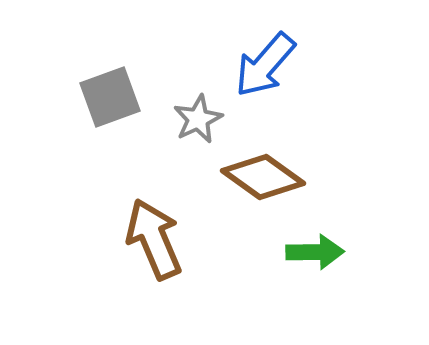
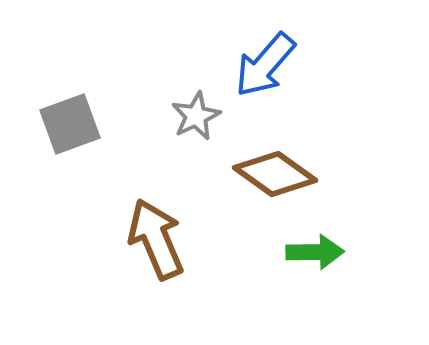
gray square: moved 40 px left, 27 px down
gray star: moved 2 px left, 3 px up
brown diamond: moved 12 px right, 3 px up
brown arrow: moved 2 px right
